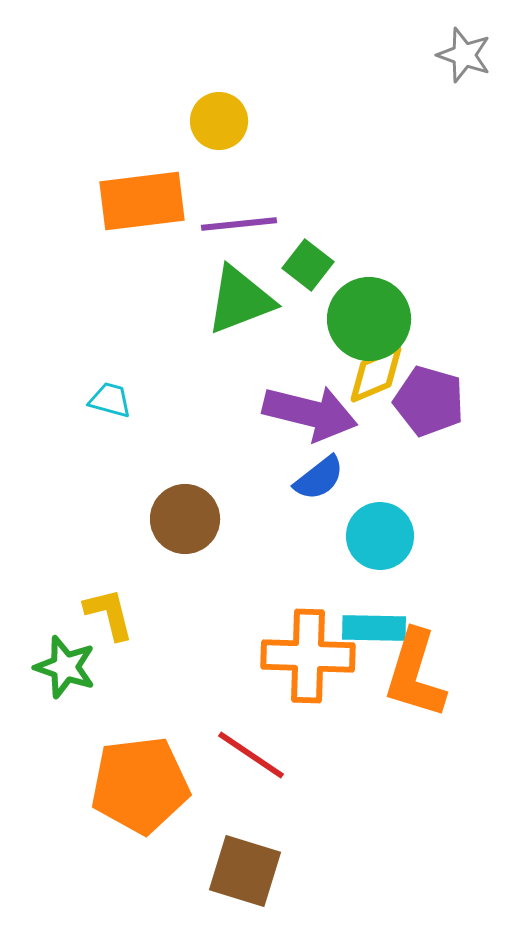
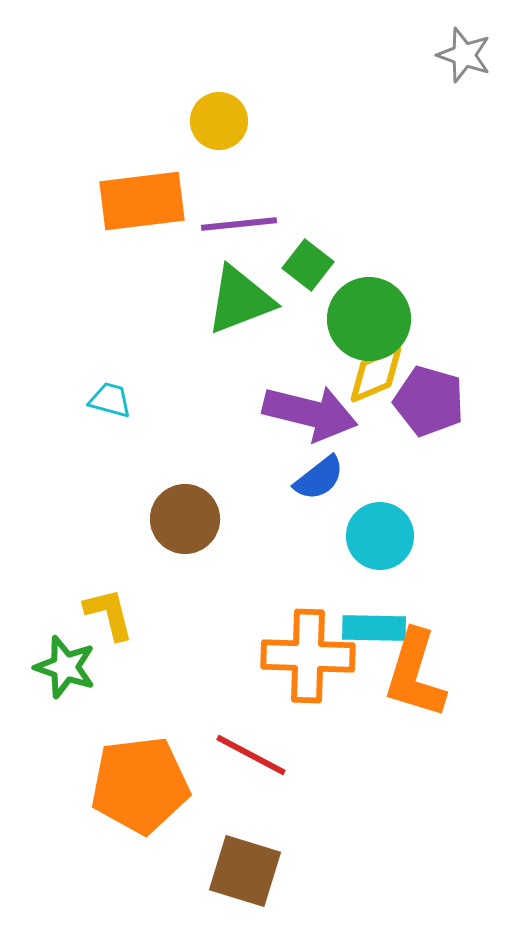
red line: rotated 6 degrees counterclockwise
